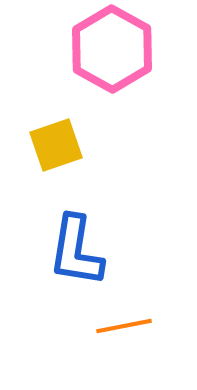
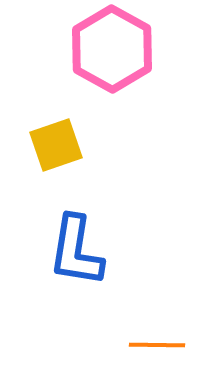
orange line: moved 33 px right, 19 px down; rotated 12 degrees clockwise
